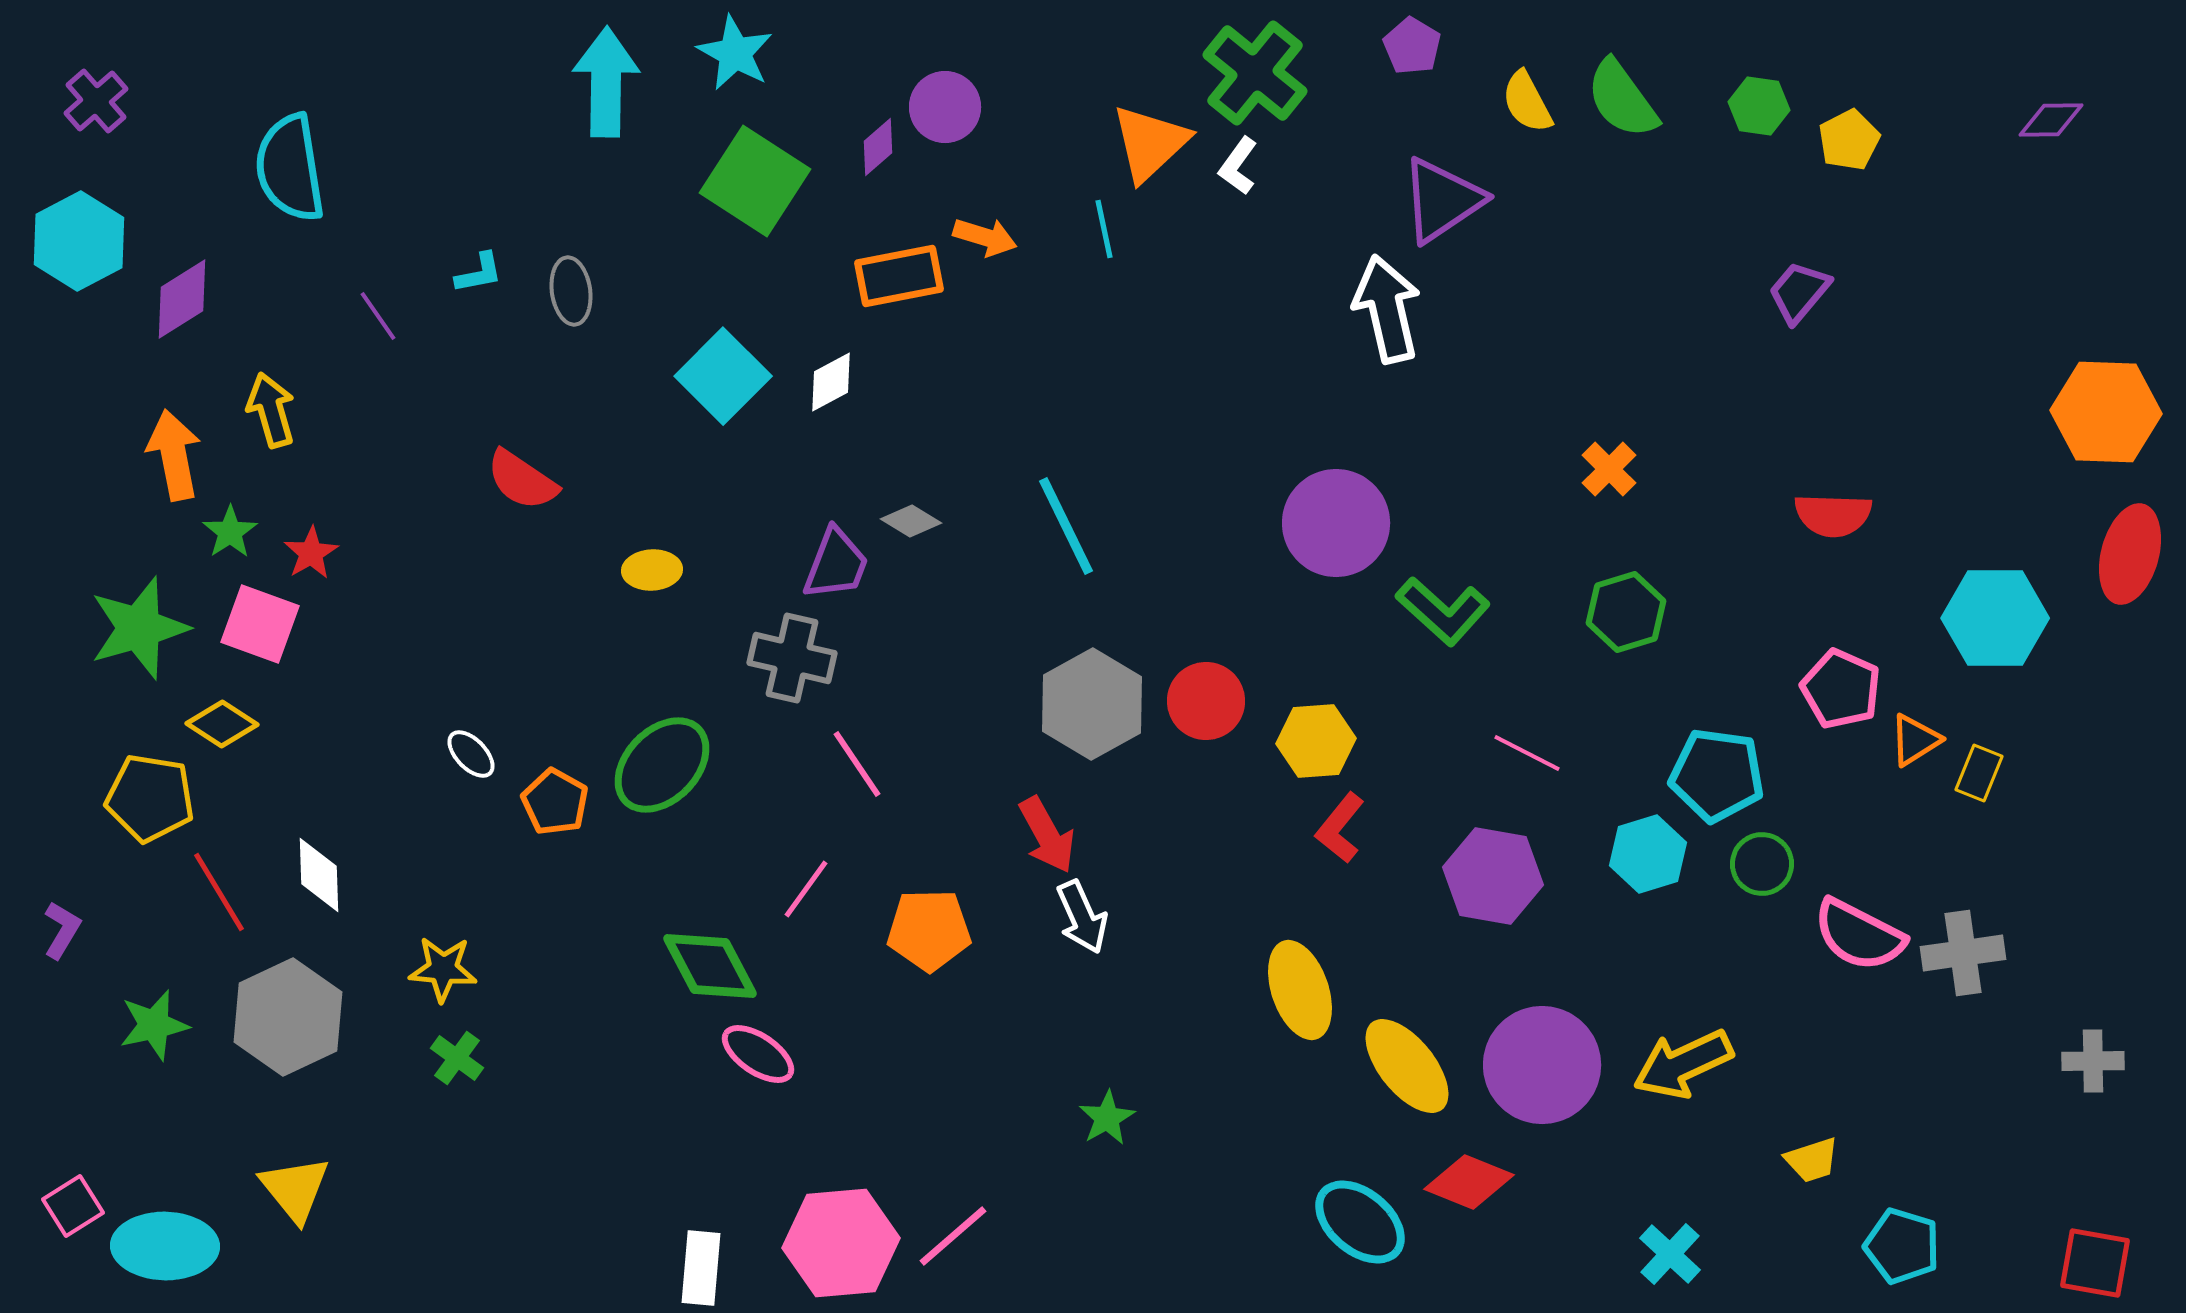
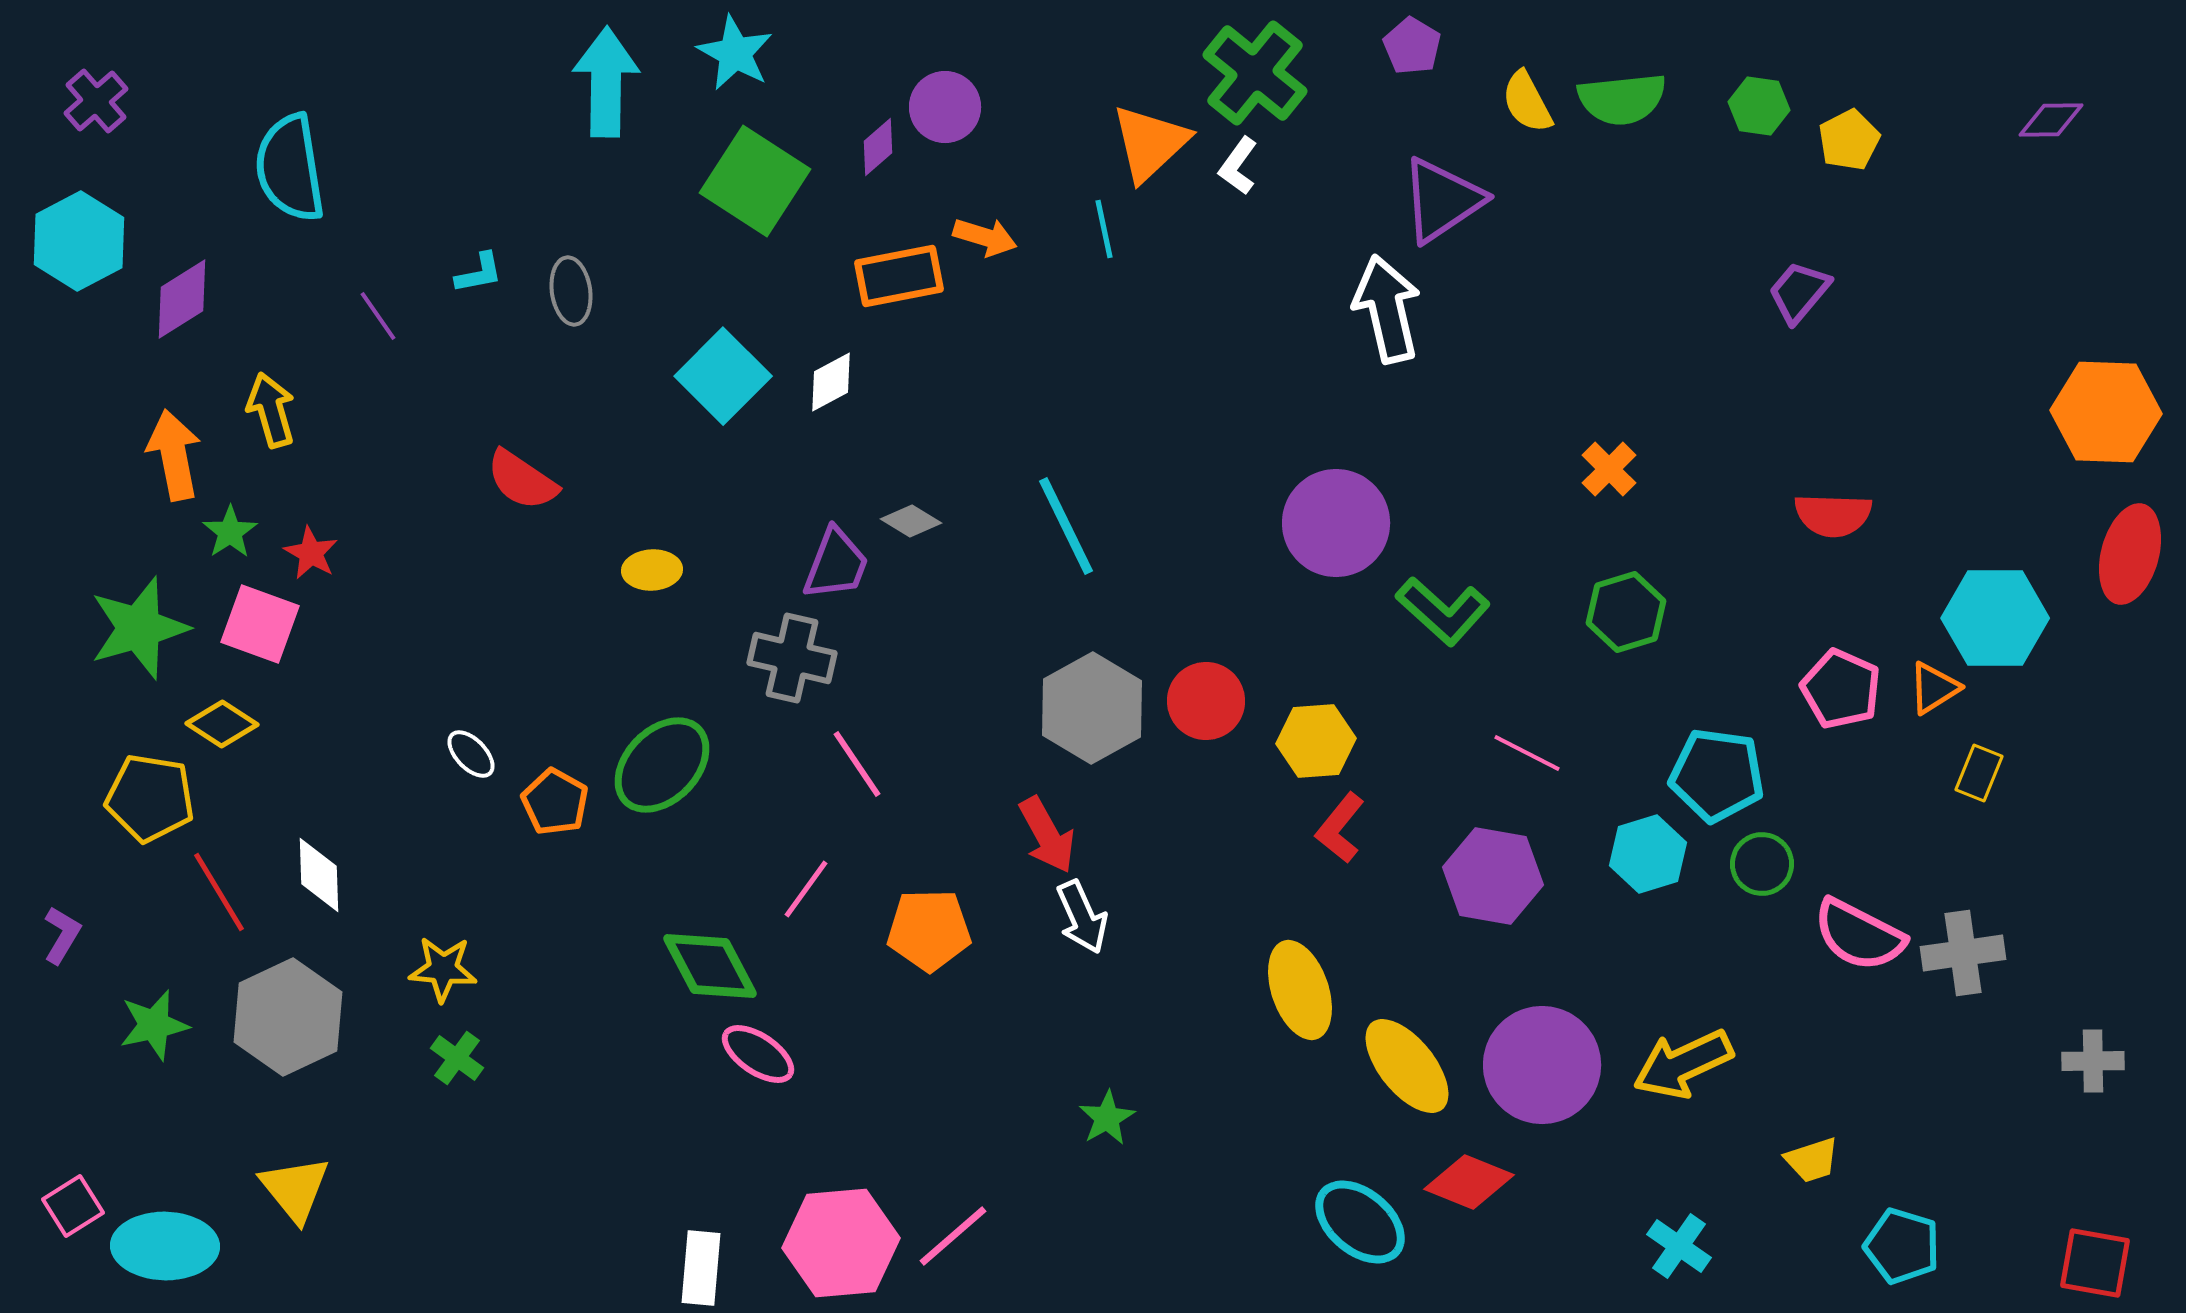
green semicircle at (1622, 99): rotated 60 degrees counterclockwise
red star at (311, 553): rotated 12 degrees counterclockwise
gray hexagon at (1092, 704): moved 4 px down
orange triangle at (1915, 740): moved 19 px right, 52 px up
purple L-shape at (62, 930): moved 5 px down
cyan cross at (1670, 1254): moved 9 px right, 8 px up; rotated 8 degrees counterclockwise
